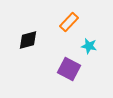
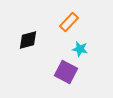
cyan star: moved 9 px left, 3 px down
purple square: moved 3 px left, 3 px down
